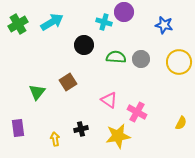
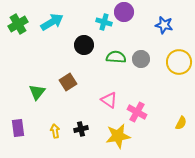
yellow arrow: moved 8 px up
